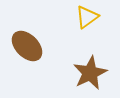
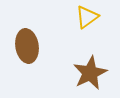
brown ellipse: rotated 36 degrees clockwise
